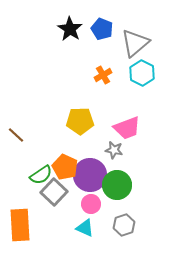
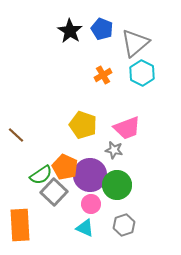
black star: moved 2 px down
yellow pentagon: moved 3 px right, 4 px down; rotated 20 degrees clockwise
